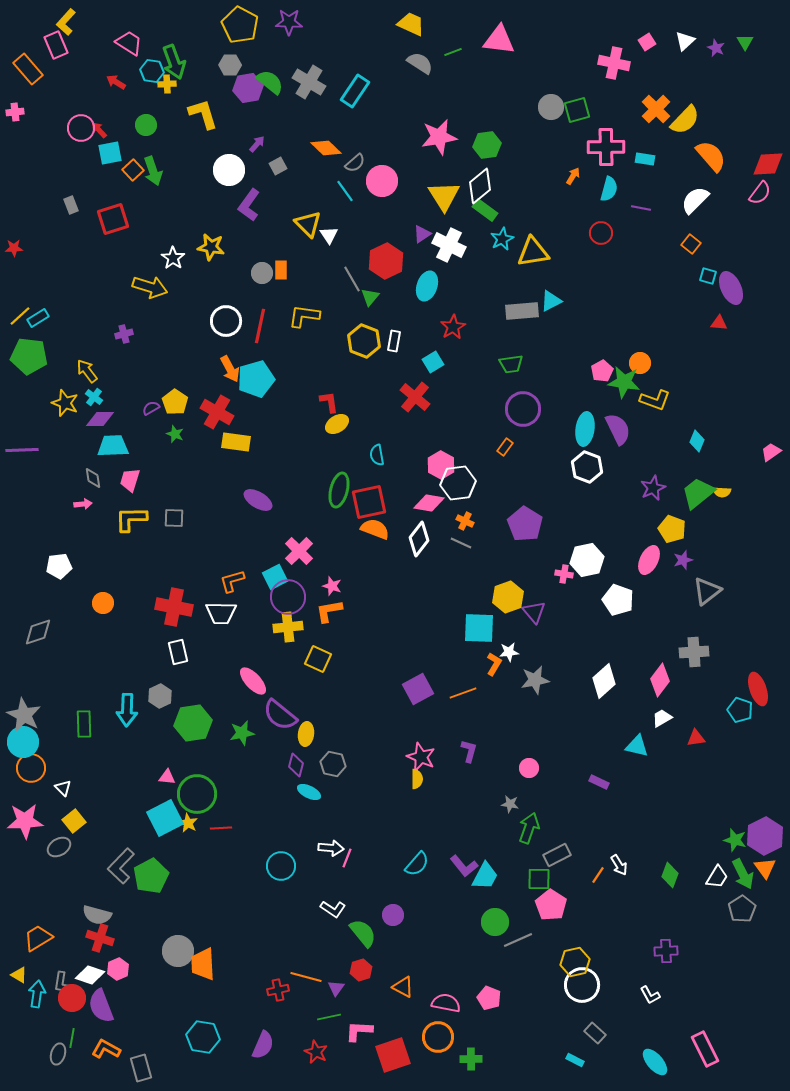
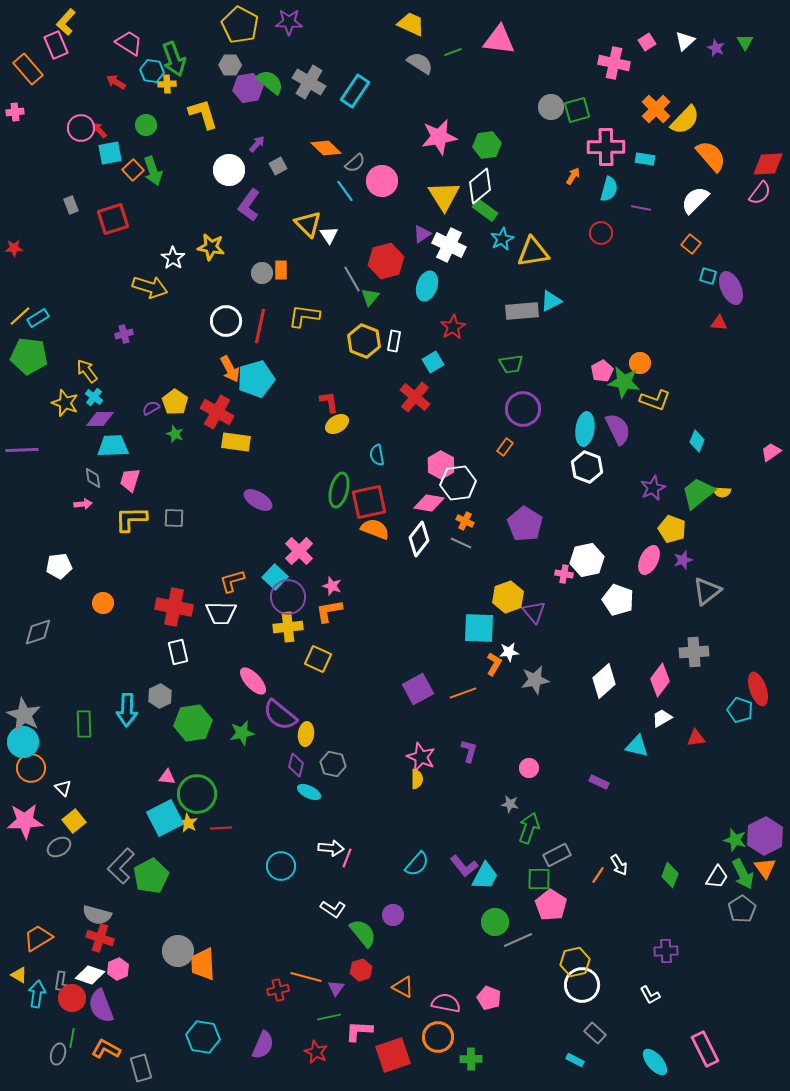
green arrow at (174, 62): moved 3 px up
red hexagon at (386, 261): rotated 12 degrees clockwise
cyan square at (275, 577): rotated 20 degrees counterclockwise
